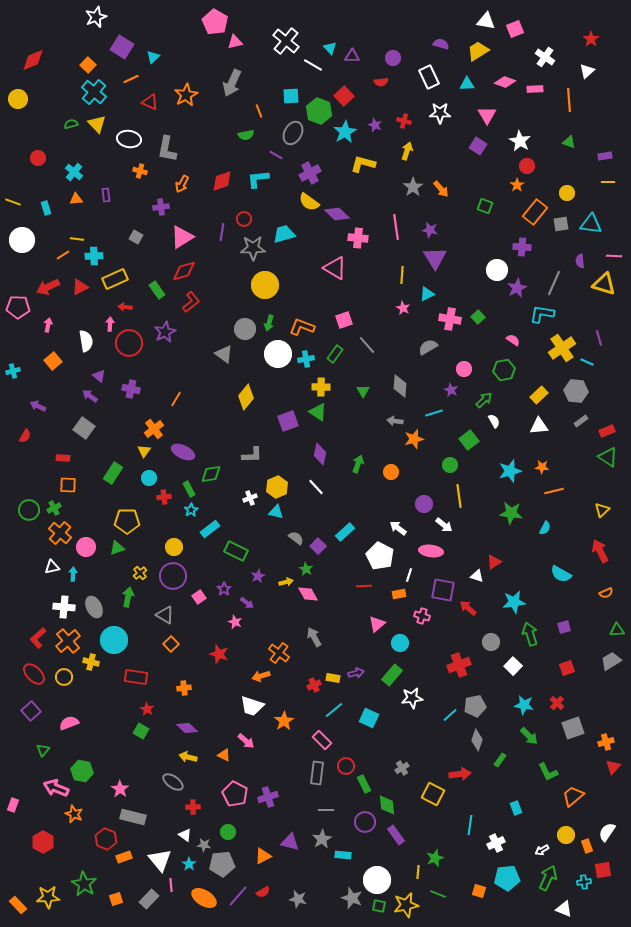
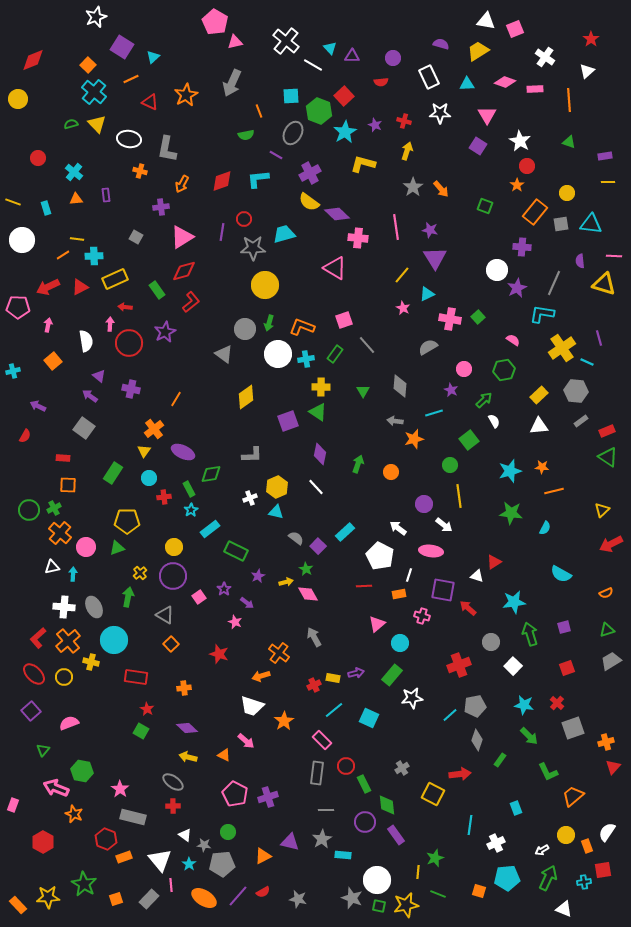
yellow line at (402, 275): rotated 36 degrees clockwise
yellow diamond at (246, 397): rotated 15 degrees clockwise
red arrow at (600, 551): moved 11 px right, 7 px up; rotated 90 degrees counterclockwise
green triangle at (617, 630): moved 10 px left; rotated 14 degrees counterclockwise
red cross at (193, 807): moved 20 px left, 1 px up
